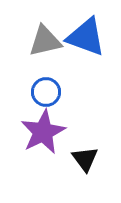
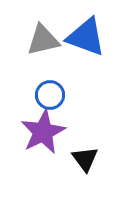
gray triangle: moved 2 px left, 1 px up
blue circle: moved 4 px right, 3 px down
